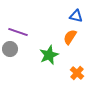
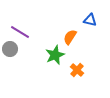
blue triangle: moved 14 px right, 4 px down
purple line: moved 2 px right; rotated 12 degrees clockwise
green star: moved 6 px right
orange cross: moved 3 px up
